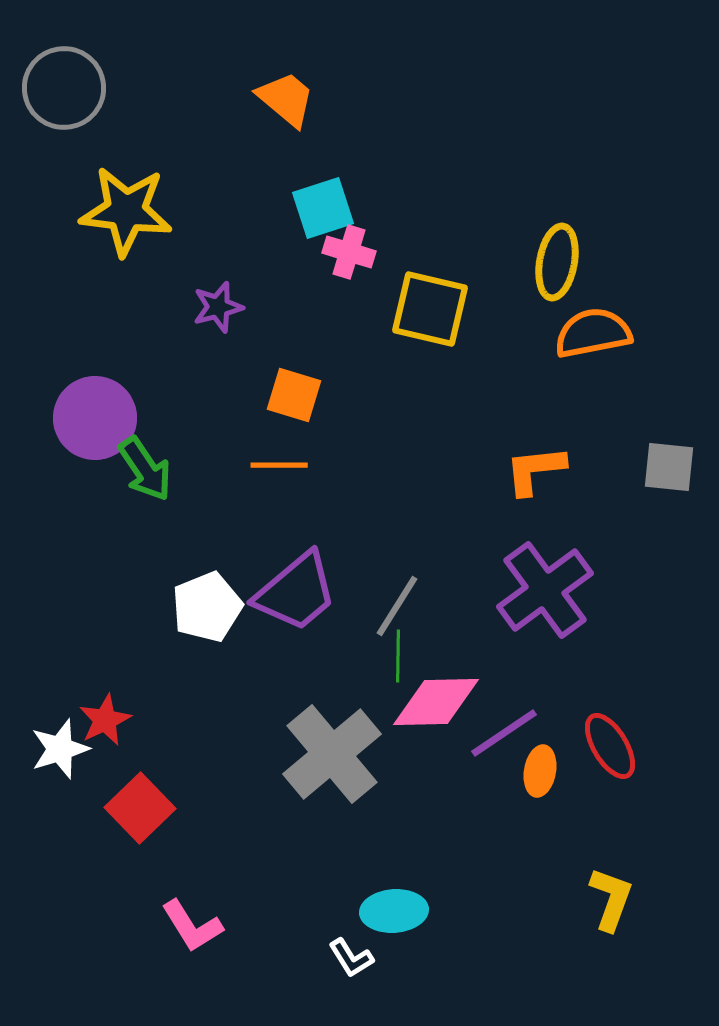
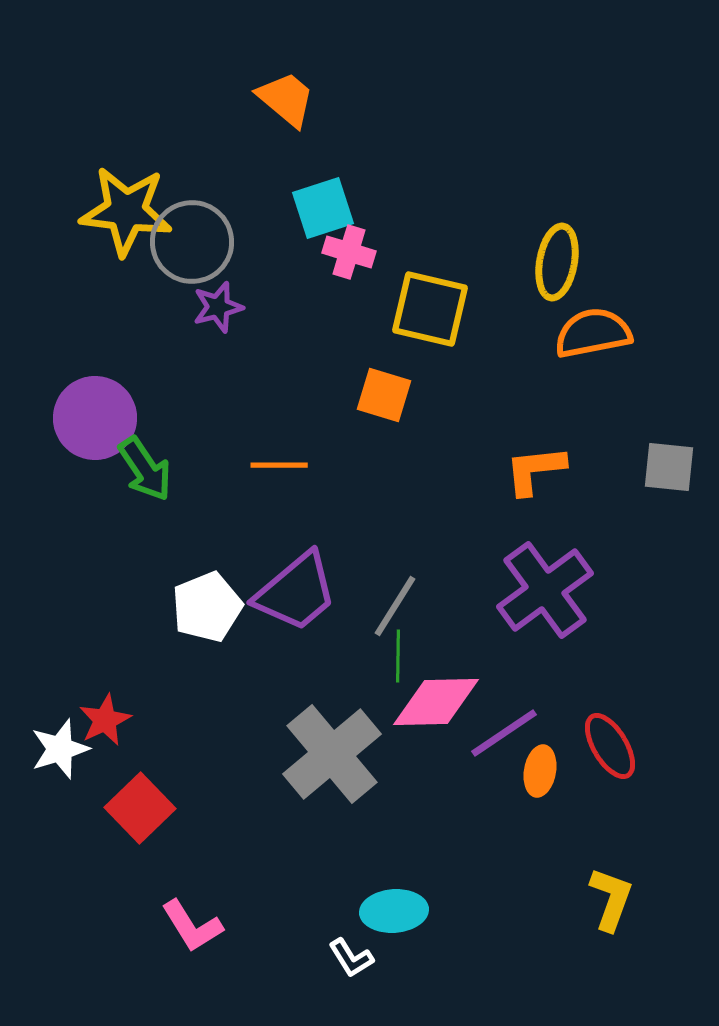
gray circle: moved 128 px right, 154 px down
orange square: moved 90 px right
gray line: moved 2 px left
